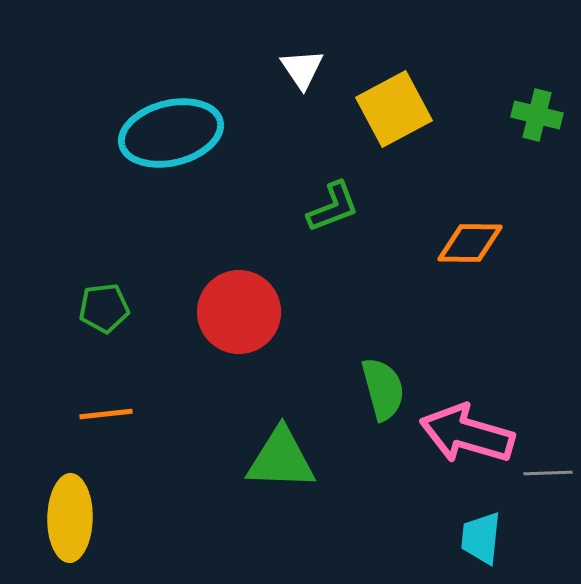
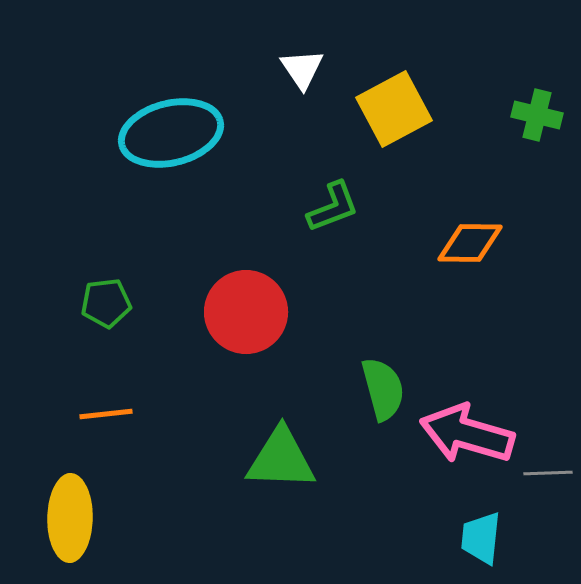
green pentagon: moved 2 px right, 5 px up
red circle: moved 7 px right
